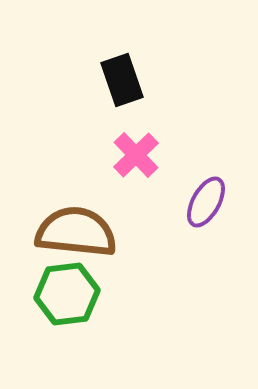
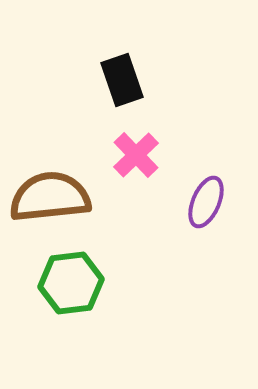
purple ellipse: rotated 6 degrees counterclockwise
brown semicircle: moved 26 px left, 35 px up; rotated 12 degrees counterclockwise
green hexagon: moved 4 px right, 11 px up
